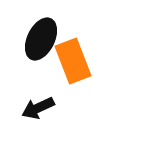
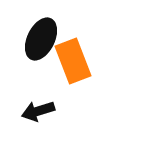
black arrow: moved 3 px down; rotated 8 degrees clockwise
